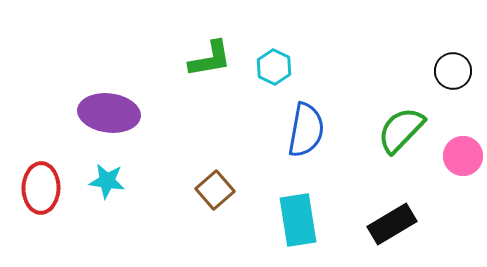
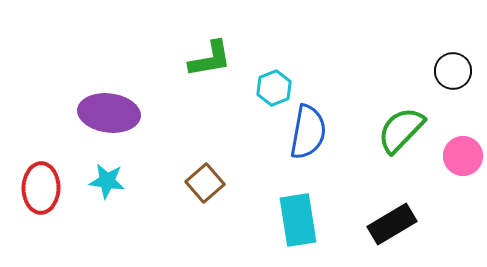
cyan hexagon: moved 21 px down; rotated 12 degrees clockwise
blue semicircle: moved 2 px right, 2 px down
brown square: moved 10 px left, 7 px up
